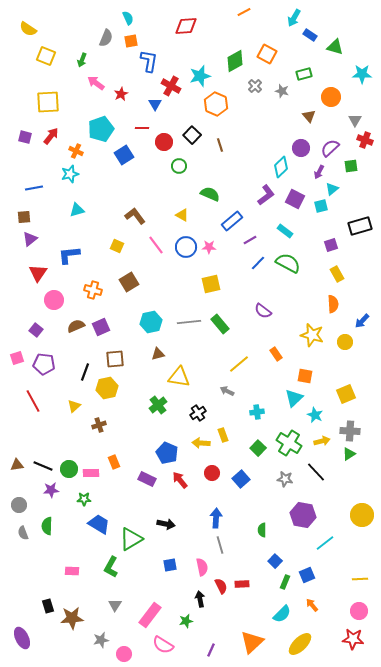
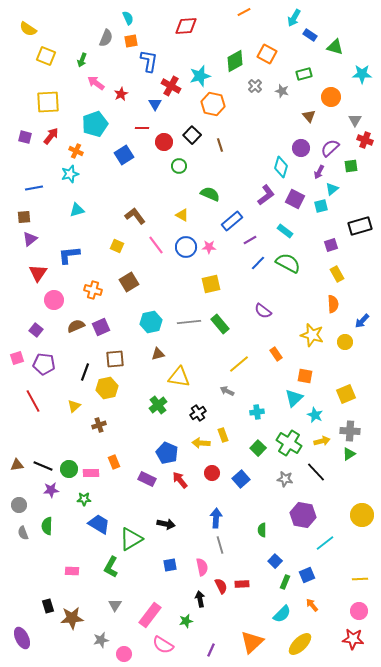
orange hexagon at (216, 104): moved 3 px left; rotated 10 degrees counterclockwise
cyan pentagon at (101, 129): moved 6 px left, 5 px up
cyan diamond at (281, 167): rotated 30 degrees counterclockwise
